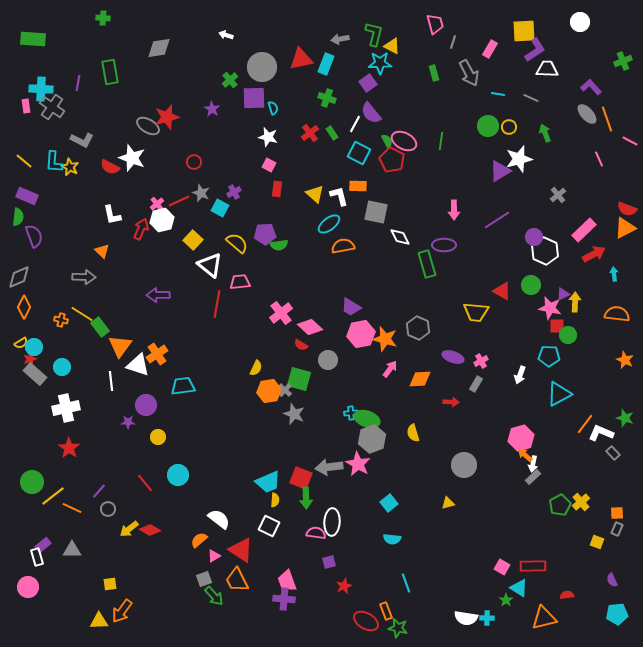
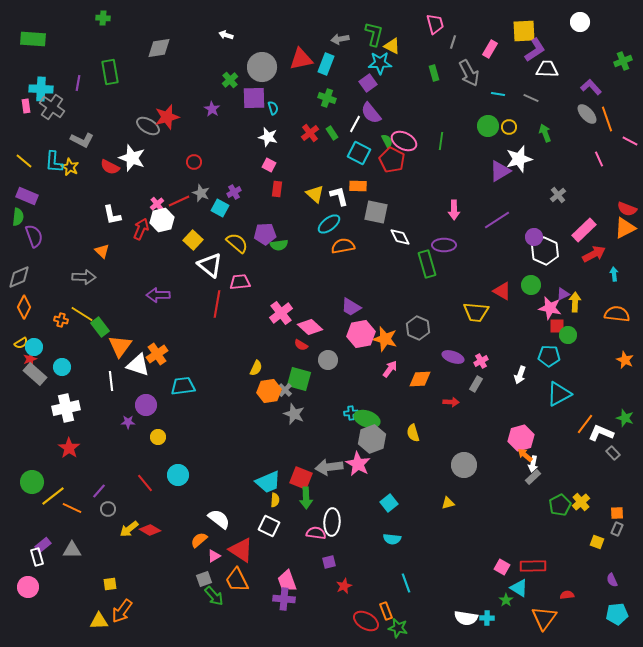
orange triangle at (544, 618): rotated 40 degrees counterclockwise
